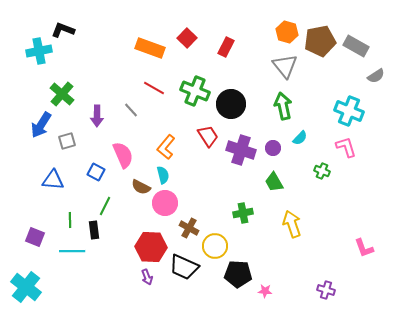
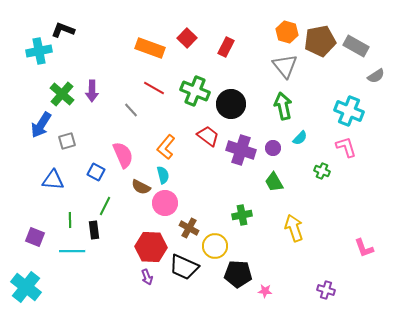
purple arrow at (97, 116): moved 5 px left, 25 px up
red trapezoid at (208, 136): rotated 20 degrees counterclockwise
green cross at (243, 213): moved 1 px left, 2 px down
yellow arrow at (292, 224): moved 2 px right, 4 px down
